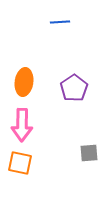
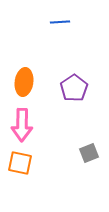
gray square: rotated 18 degrees counterclockwise
